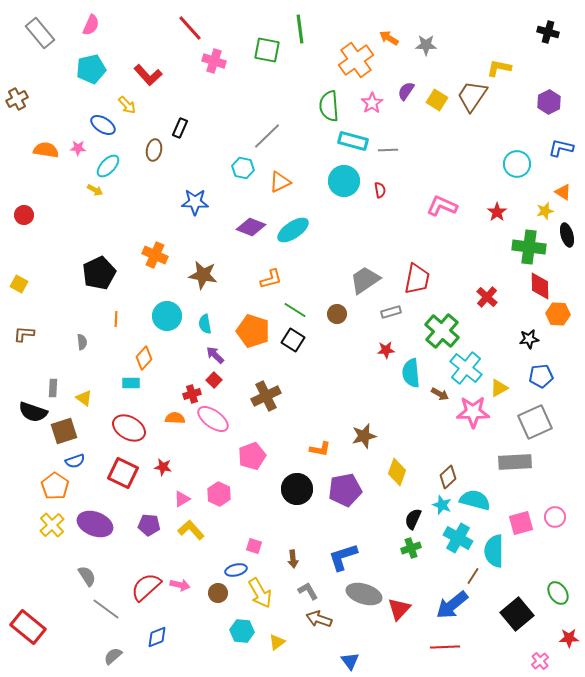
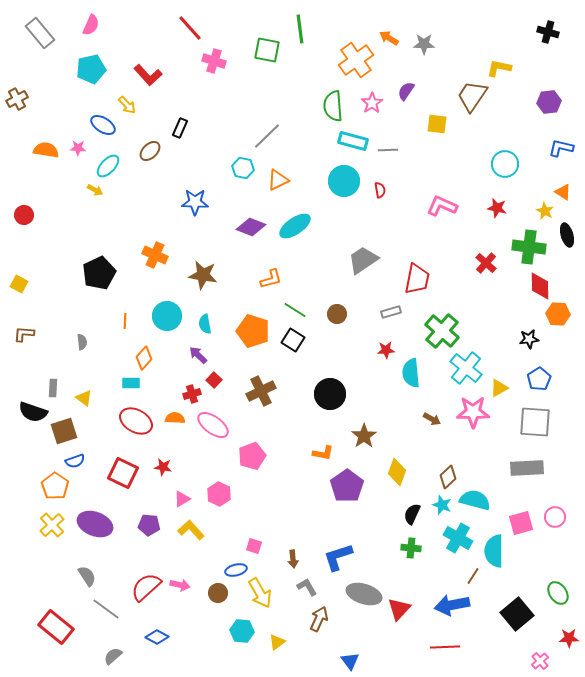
gray star at (426, 45): moved 2 px left, 1 px up
yellow square at (437, 100): moved 24 px down; rotated 25 degrees counterclockwise
purple hexagon at (549, 102): rotated 20 degrees clockwise
green semicircle at (329, 106): moved 4 px right
brown ellipse at (154, 150): moved 4 px left, 1 px down; rotated 35 degrees clockwise
cyan circle at (517, 164): moved 12 px left
orange triangle at (280, 182): moved 2 px left, 2 px up
yellow star at (545, 211): rotated 30 degrees counterclockwise
red star at (497, 212): moved 4 px up; rotated 24 degrees counterclockwise
cyan ellipse at (293, 230): moved 2 px right, 4 px up
gray trapezoid at (365, 280): moved 2 px left, 20 px up
red cross at (487, 297): moved 1 px left, 34 px up
orange line at (116, 319): moved 9 px right, 2 px down
purple arrow at (215, 355): moved 17 px left
blue pentagon at (541, 376): moved 2 px left, 3 px down; rotated 25 degrees counterclockwise
brown arrow at (440, 394): moved 8 px left, 25 px down
brown cross at (266, 396): moved 5 px left, 5 px up
pink ellipse at (213, 419): moved 6 px down
gray square at (535, 422): rotated 28 degrees clockwise
red ellipse at (129, 428): moved 7 px right, 7 px up
brown star at (364, 436): rotated 20 degrees counterclockwise
orange L-shape at (320, 449): moved 3 px right, 4 px down
gray rectangle at (515, 462): moved 12 px right, 6 px down
black circle at (297, 489): moved 33 px right, 95 px up
purple pentagon at (345, 490): moved 2 px right, 4 px up; rotated 24 degrees counterclockwise
black semicircle at (413, 519): moved 1 px left, 5 px up
green cross at (411, 548): rotated 24 degrees clockwise
blue L-shape at (343, 557): moved 5 px left
gray L-shape at (308, 591): moved 1 px left, 4 px up
blue arrow at (452, 605): rotated 28 degrees clockwise
brown arrow at (319, 619): rotated 95 degrees clockwise
red rectangle at (28, 627): moved 28 px right
blue diamond at (157, 637): rotated 50 degrees clockwise
